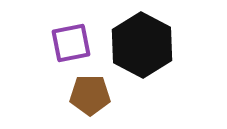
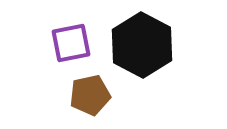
brown pentagon: rotated 12 degrees counterclockwise
